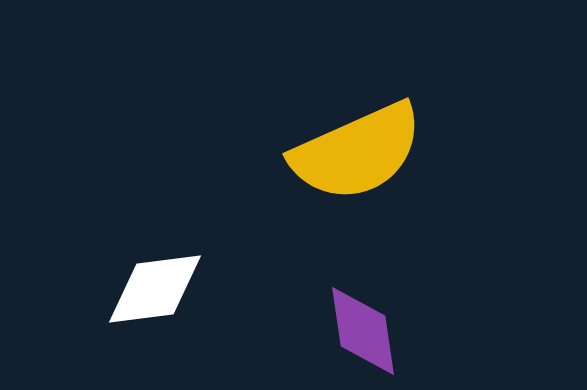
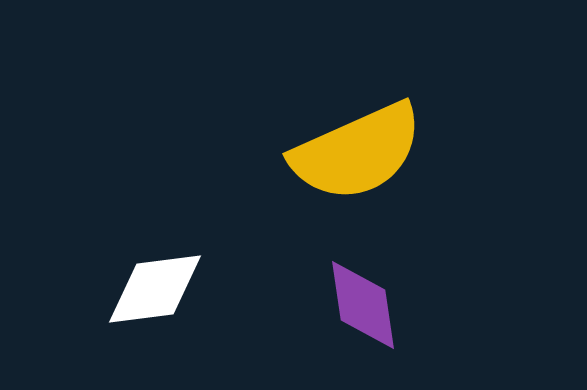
purple diamond: moved 26 px up
